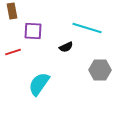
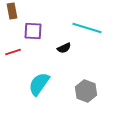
black semicircle: moved 2 px left, 1 px down
gray hexagon: moved 14 px left, 21 px down; rotated 20 degrees clockwise
